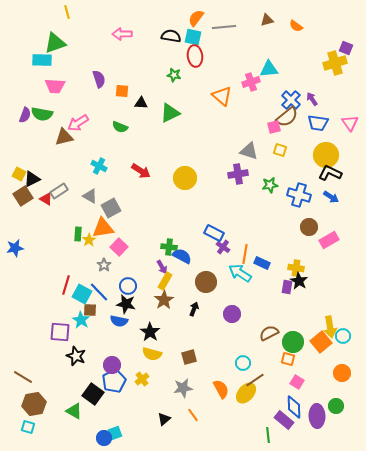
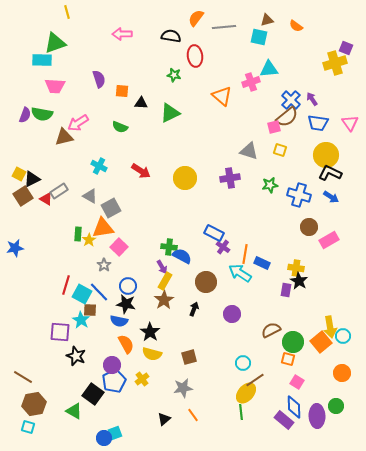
cyan square at (193, 37): moved 66 px right
purple cross at (238, 174): moved 8 px left, 4 px down
purple rectangle at (287, 287): moved 1 px left, 3 px down
brown semicircle at (269, 333): moved 2 px right, 3 px up
orange semicircle at (221, 389): moved 95 px left, 45 px up
green line at (268, 435): moved 27 px left, 23 px up
